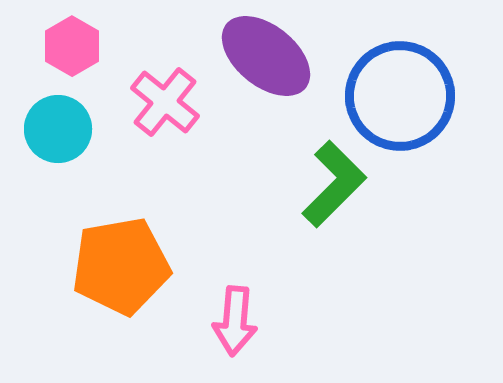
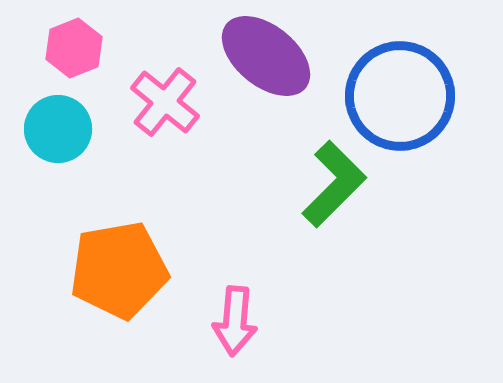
pink hexagon: moved 2 px right, 2 px down; rotated 8 degrees clockwise
orange pentagon: moved 2 px left, 4 px down
